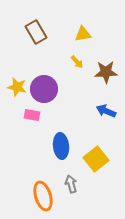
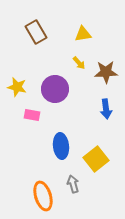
yellow arrow: moved 2 px right, 1 px down
purple circle: moved 11 px right
blue arrow: moved 2 px up; rotated 120 degrees counterclockwise
gray arrow: moved 2 px right
